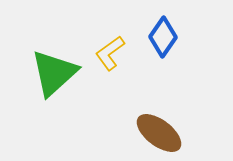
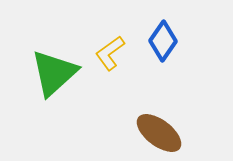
blue diamond: moved 4 px down
